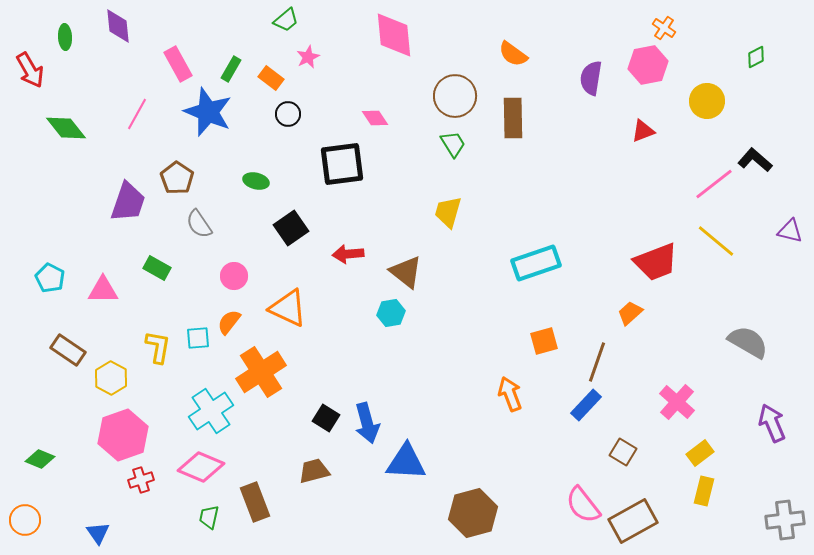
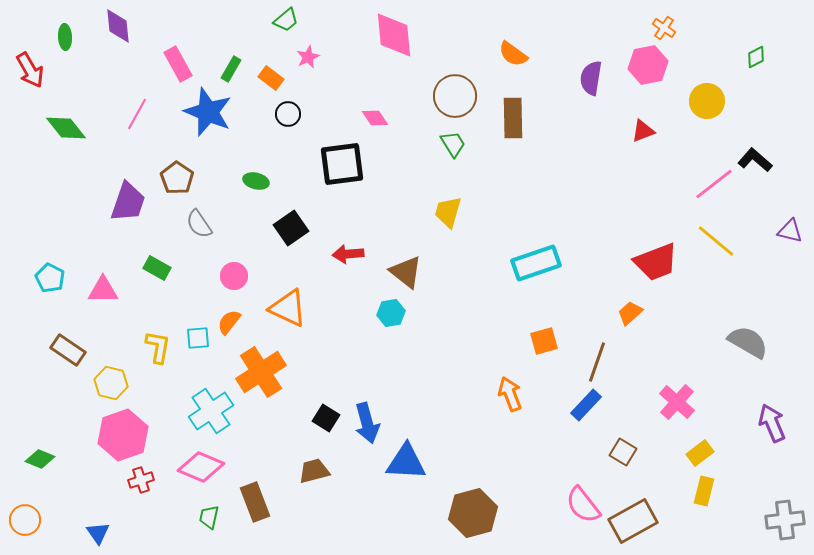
yellow hexagon at (111, 378): moved 5 px down; rotated 16 degrees counterclockwise
